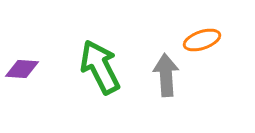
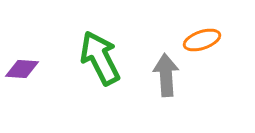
green arrow: moved 9 px up
